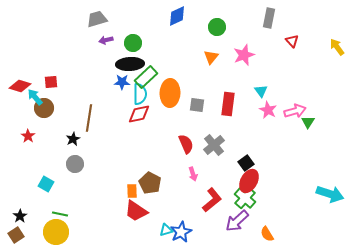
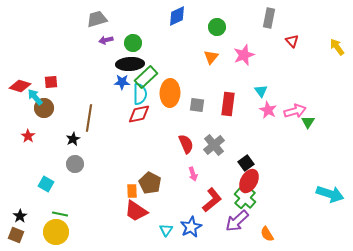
cyan triangle at (166, 230): rotated 40 degrees counterclockwise
blue star at (181, 232): moved 10 px right, 5 px up
brown square at (16, 235): rotated 35 degrees counterclockwise
